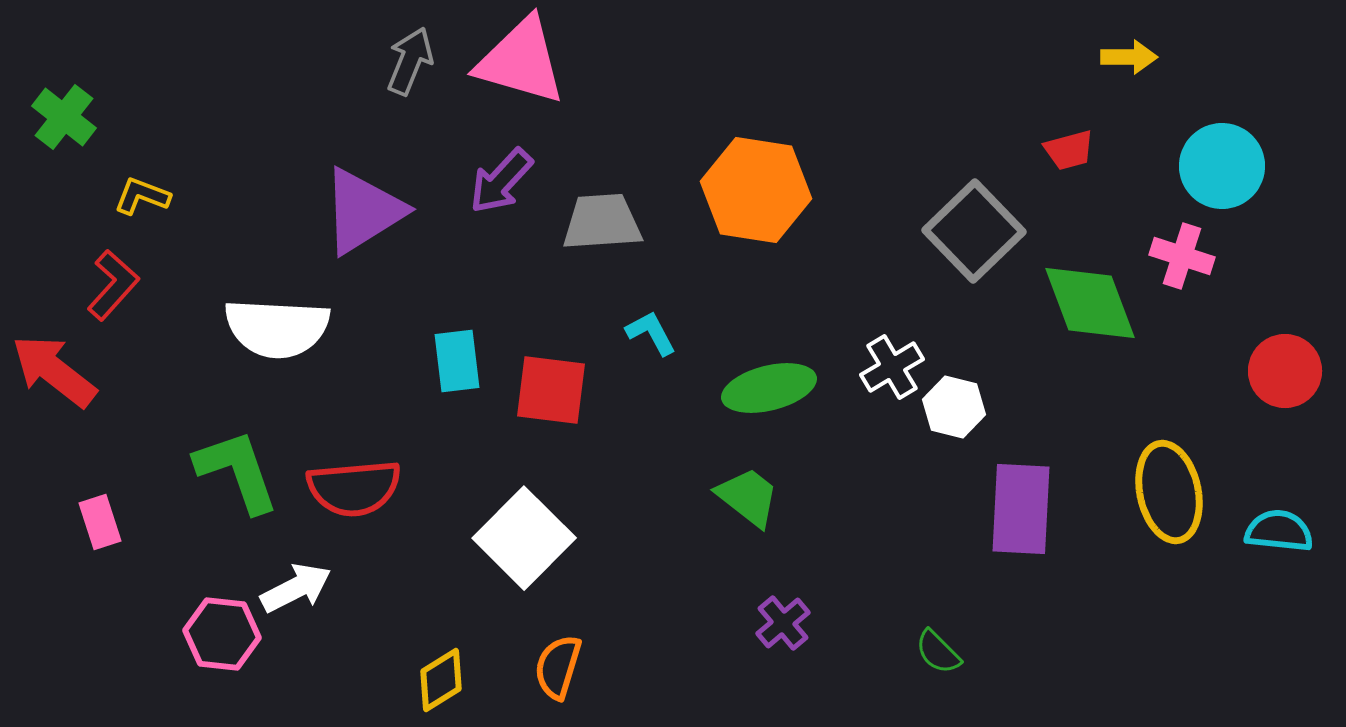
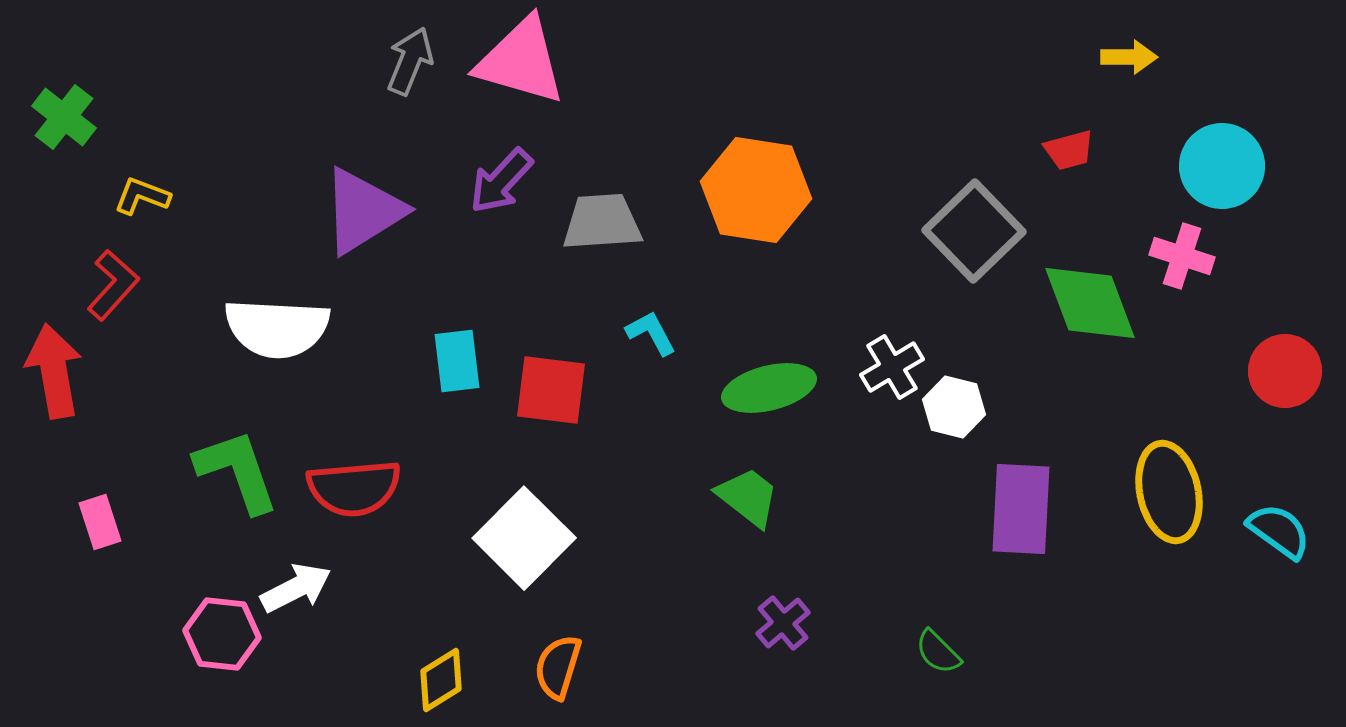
red arrow: rotated 42 degrees clockwise
cyan semicircle: rotated 30 degrees clockwise
